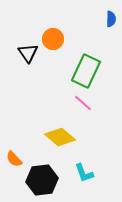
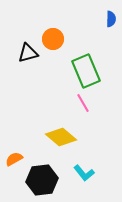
black triangle: rotated 50 degrees clockwise
green rectangle: rotated 48 degrees counterclockwise
pink line: rotated 18 degrees clockwise
yellow diamond: moved 1 px right
orange semicircle: rotated 102 degrees clockwise
cyan L-shape: rotated 20 degrees counterclockwise
